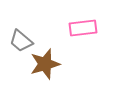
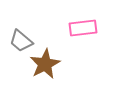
brown star: rotated 12 degrees counterclockwise
